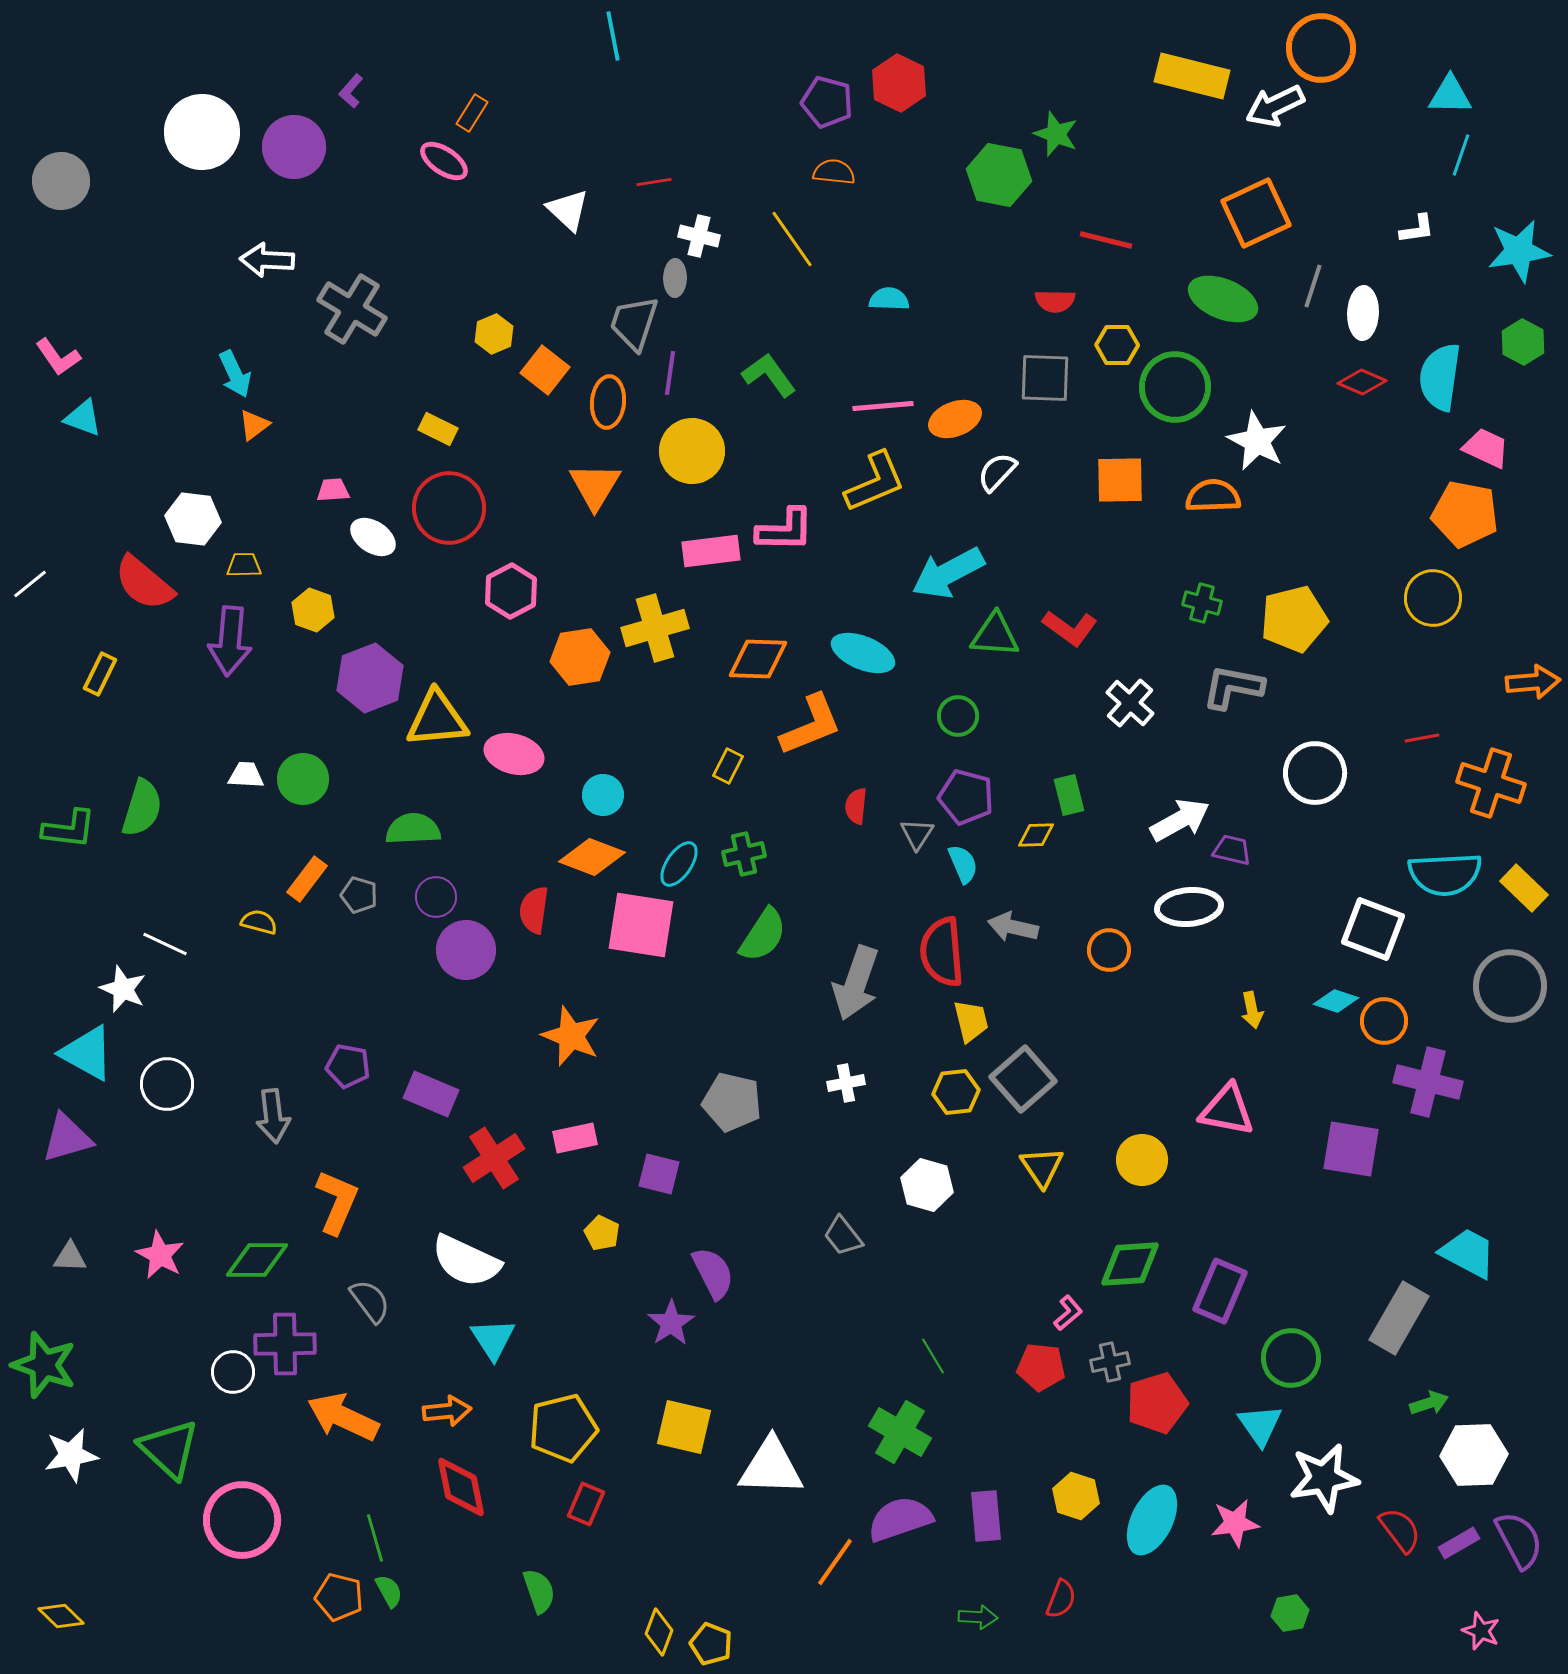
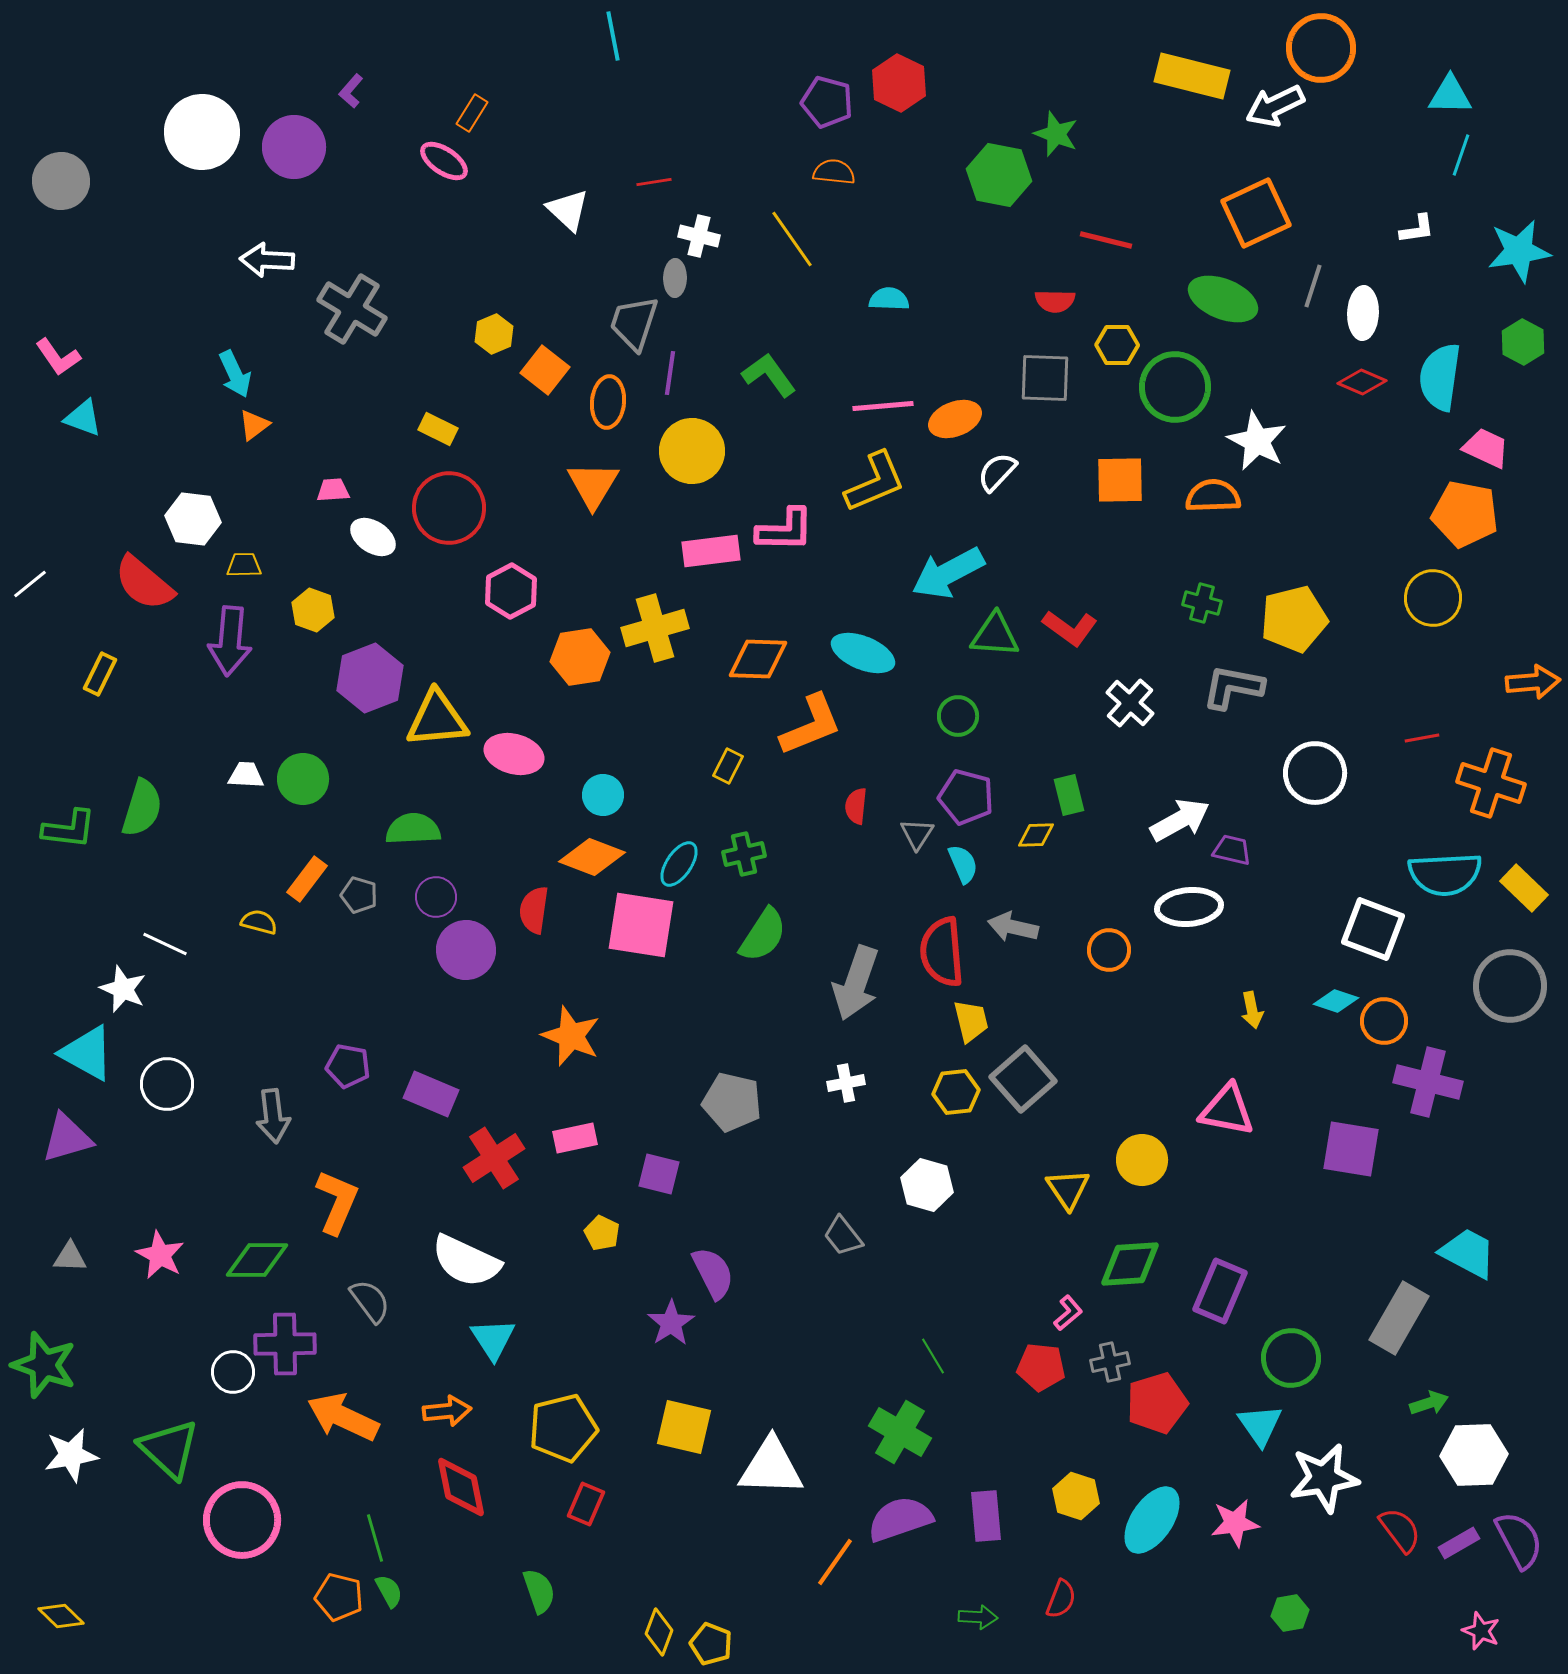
orange triangle at (595, 486): moved 2 px left, 1 px up
yellow triangle at (1042, 1167): moved 26 px right, 22 px down
cyan ellipse at (1152, 1520): rotated 8 degrees clockwise
